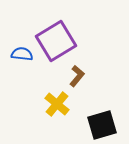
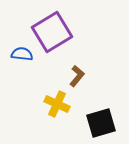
purple square: moved 4 px left, 9 px up
yellow cross: rotated 15 degrees counterclockwise
black square: moved 1 px left, 2 px up
